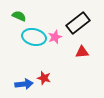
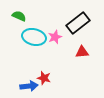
blue arrow: moved 5 px right, 2 px down
